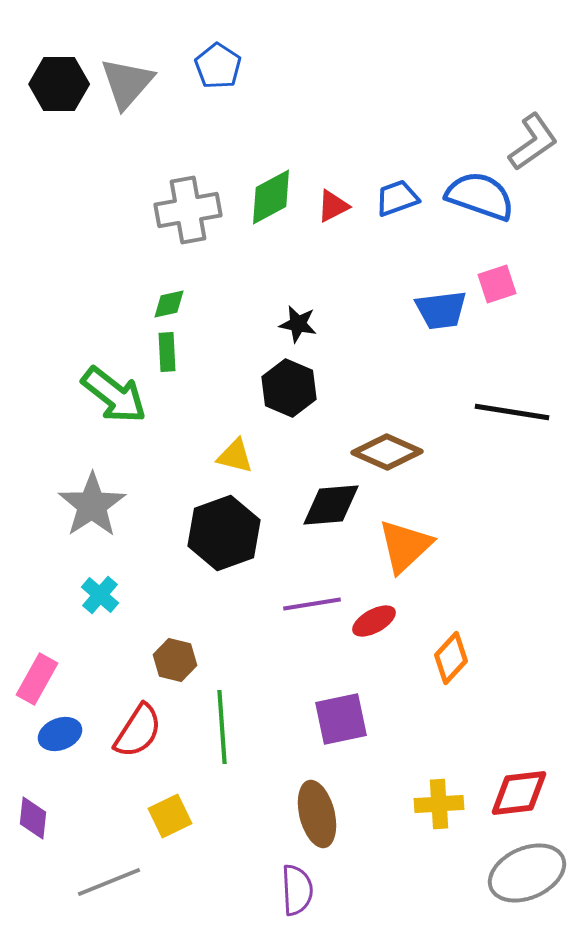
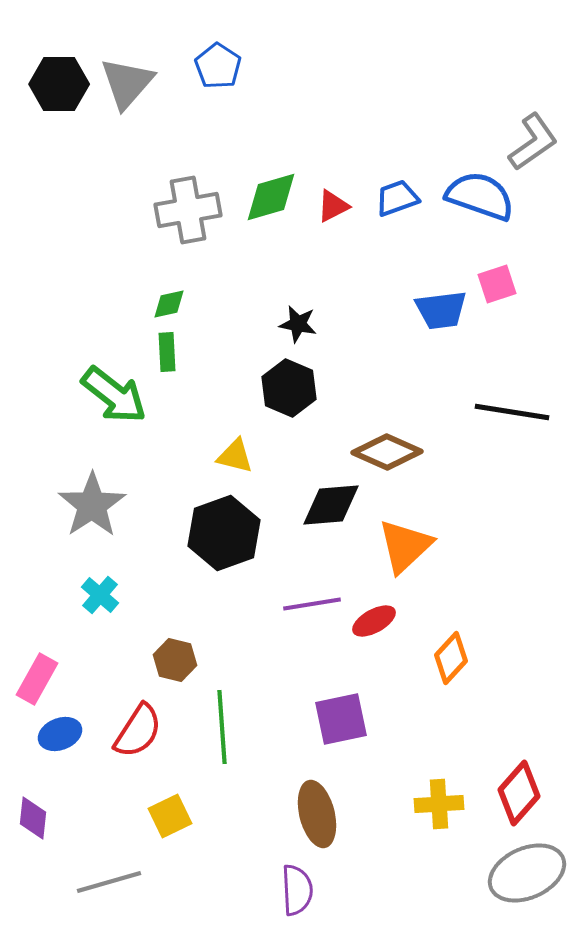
green diamond at (271, 197): rotated 12 degrees clockwise
red diamond at (519, 793): rotated 42 degrees counterclockwise
gray line at (109, 882): rotated 6 degrees clockwise
